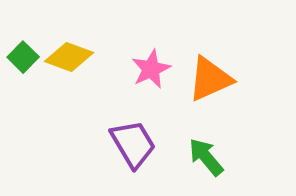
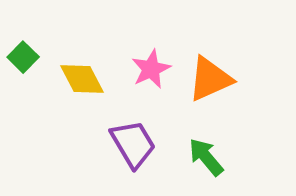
yellow diamond: moved 13 px right, 22 px down; rotated 42 degrees clockwise
